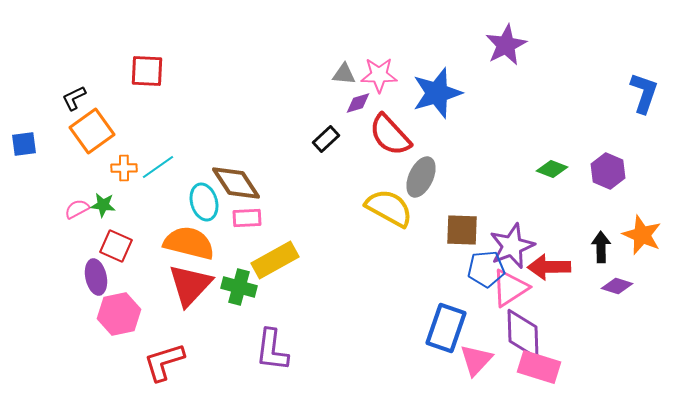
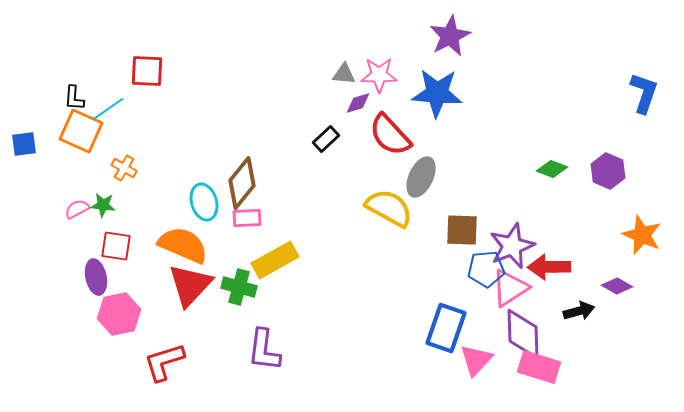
purple star at (506, 45): moved 56 px left, 9 px up
blue star at (437, 93): rotated 21 degrees clockwise
black L-shape at (74, 98): rotated 60 degrees counterclockwise
orange square at (92, 131): moved 11 px left; rotated 30 degrees counterclockwise
cyan line at (158, 167): moved 50 px left, 58 px up
orange cross at (124, 168): rotated 30 degrees clockwise
brown diamond at (236, 183): moved 6 px right; rotated 72 degrees clockwise
orange semicircle at (189, 243): moved 6 px left, 2 px down; rotated 9 degrees clockwise
red square at (116, 246): rotated 16 degrees counterclockwise
black arrow at (601, 247): moved 22 px left, 64 px down; rotated 76 degrees clockwise
purple diamond at (617, 286): rotated 12 degrees clockwise
purple L-shape at (272, 350): moved 8 px left
